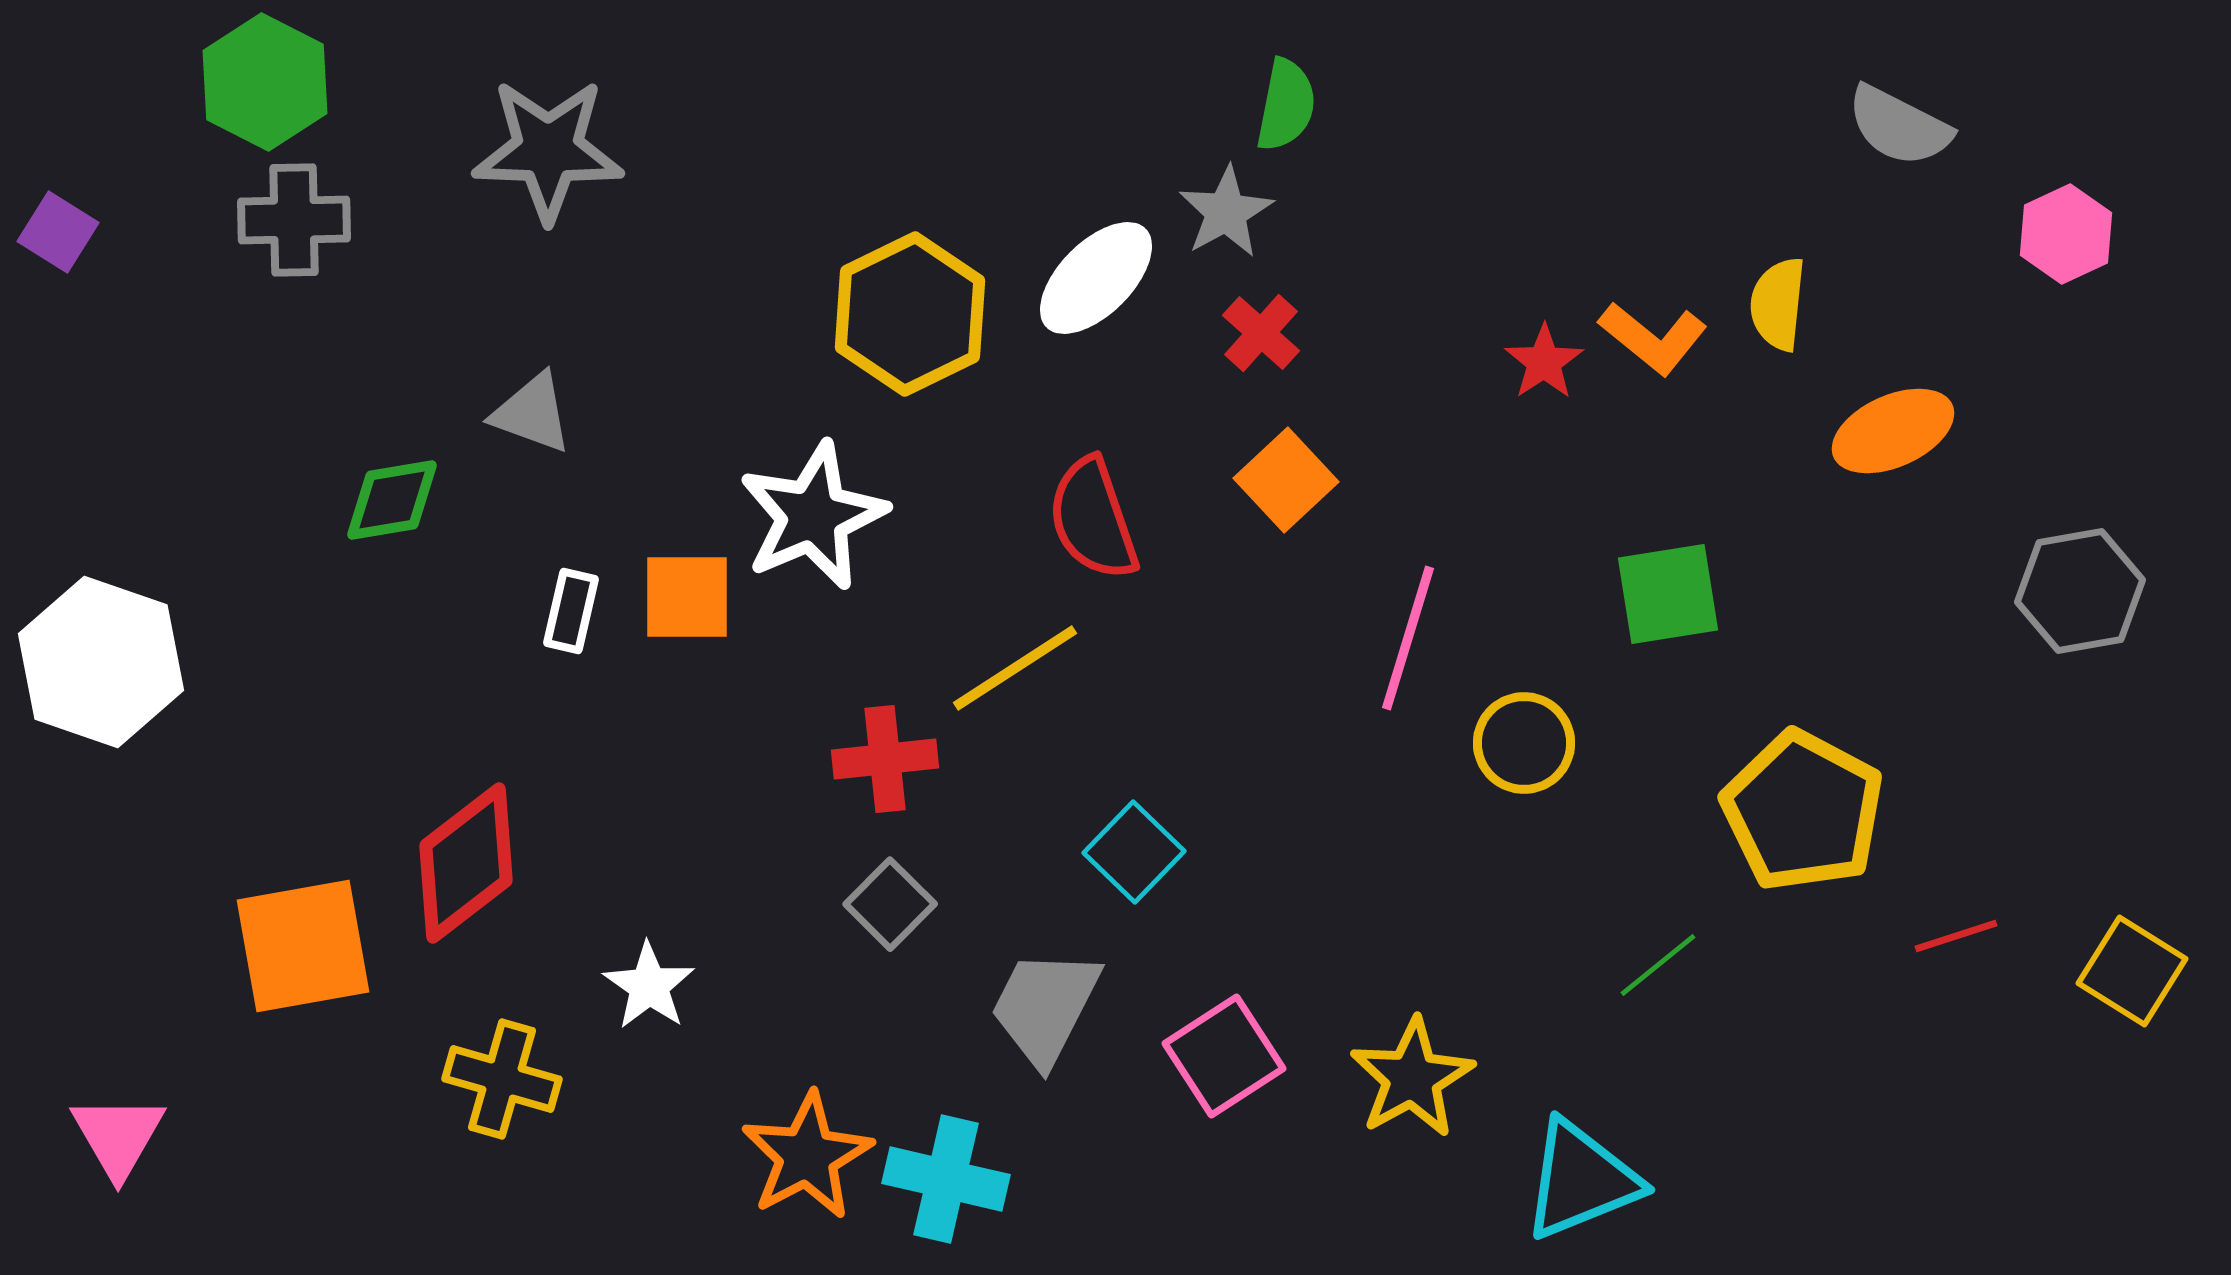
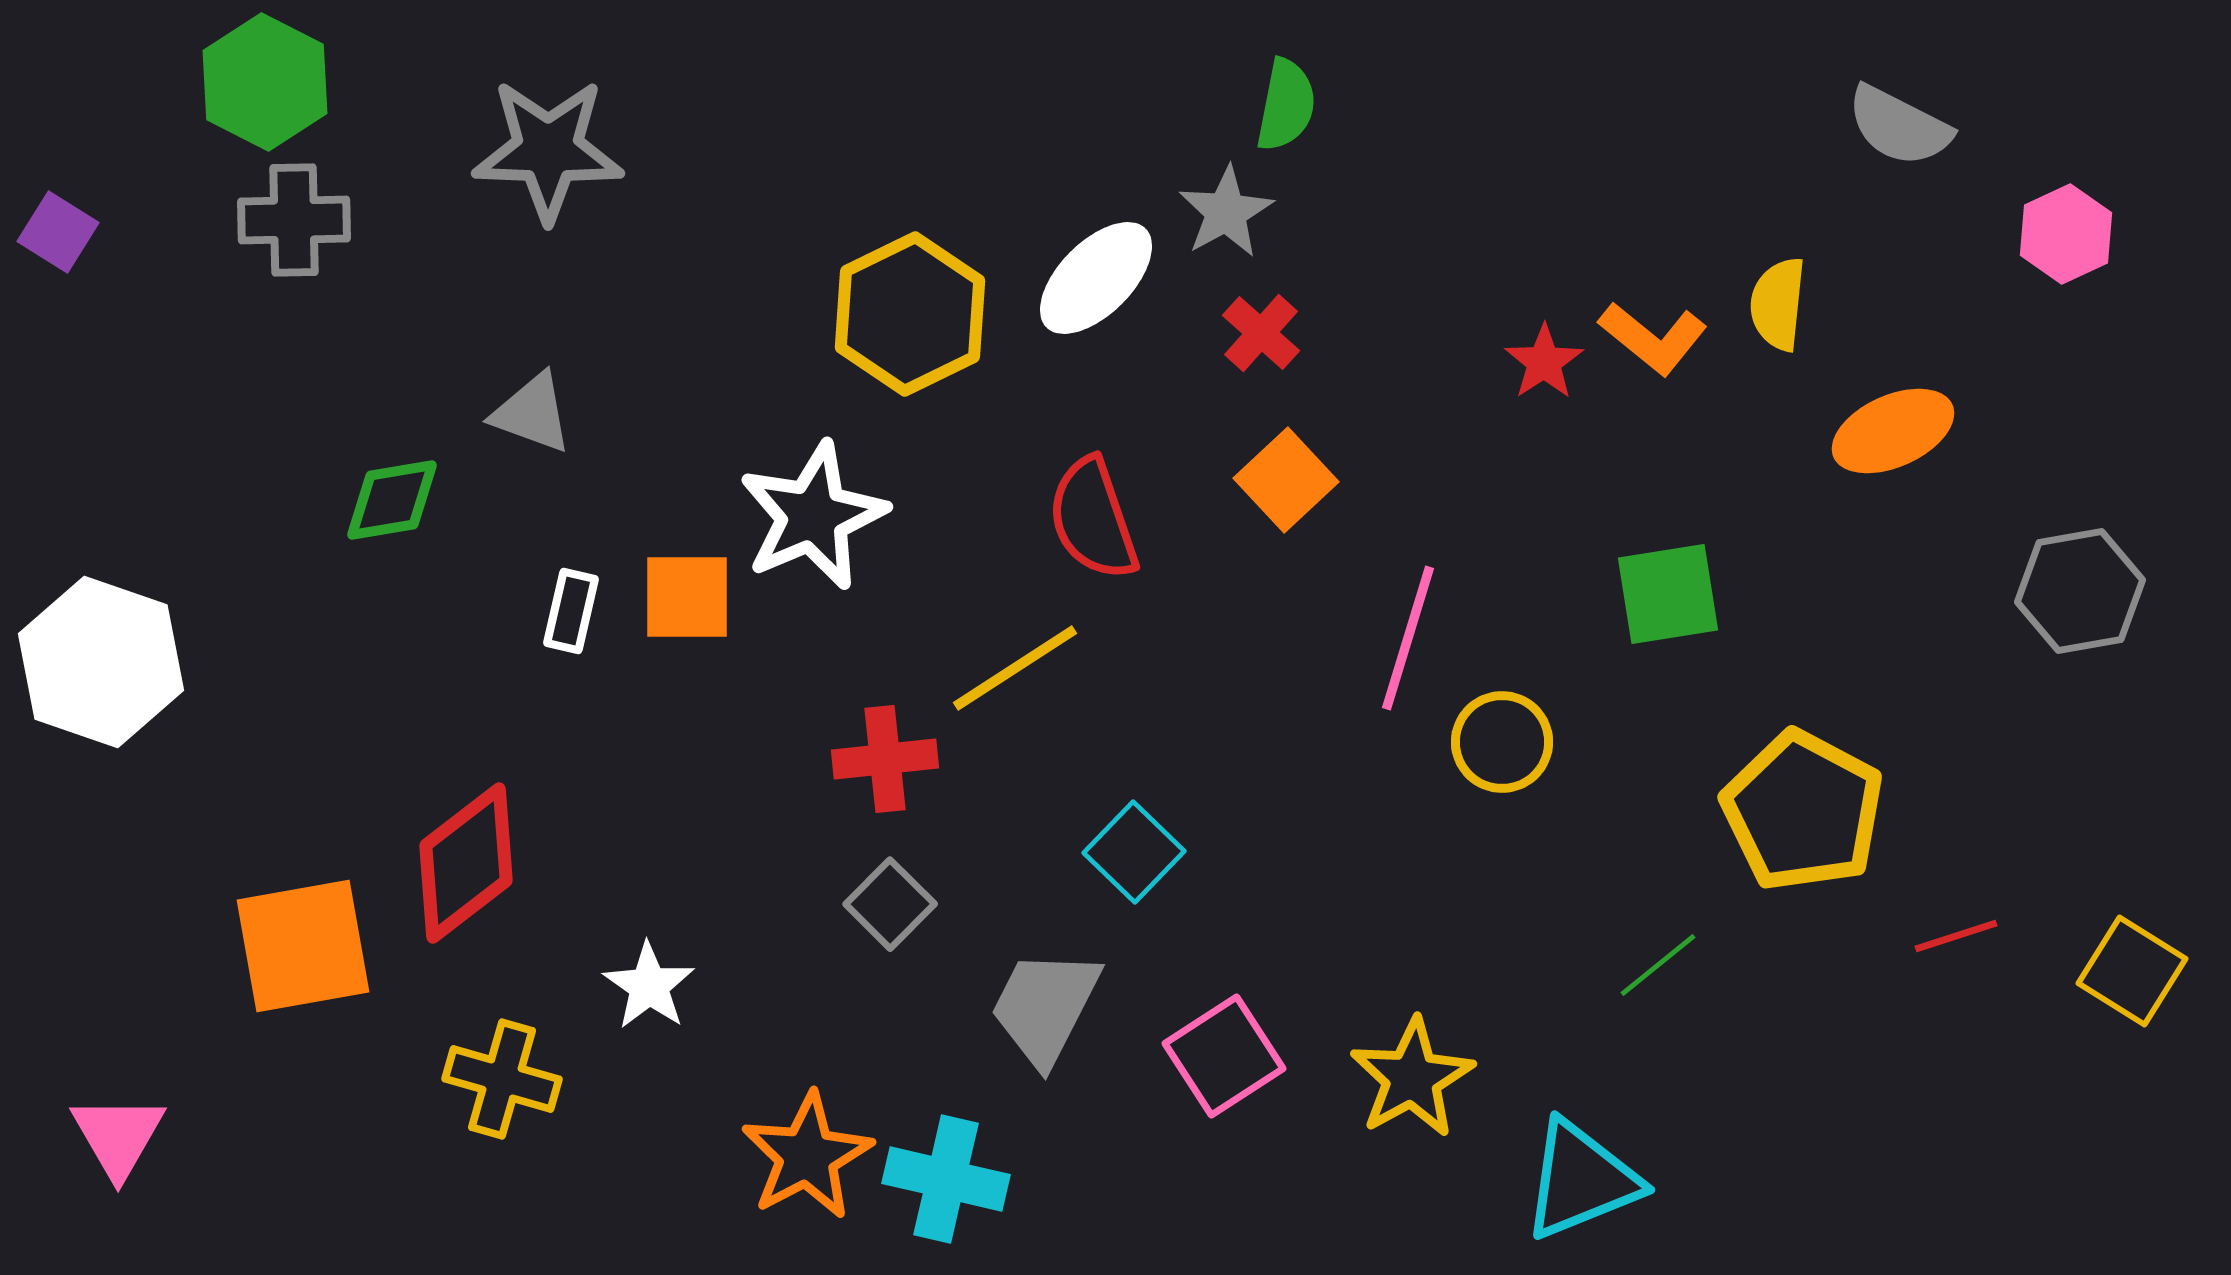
yellow circle at (1524, 743): moved 22 px left, 1 px up
